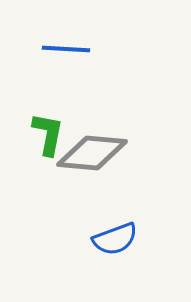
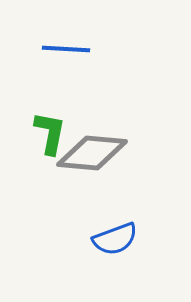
green L-shape: moved 2 px right, 1 px up
